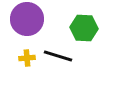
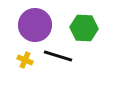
purple circle: moved 8 px right, 6 px down
yellow cross: moved 2 px left, 2 px down; rotated 28 degrees clockwise
